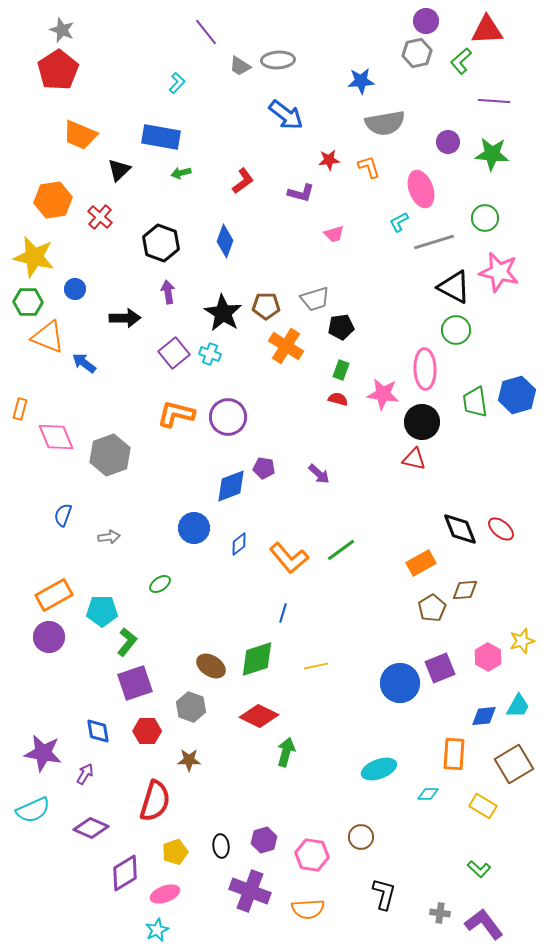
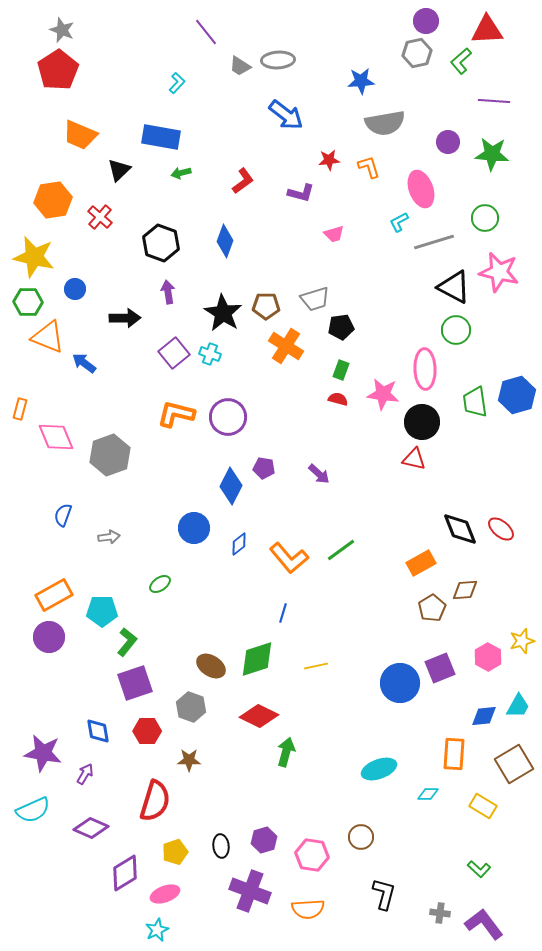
blue diamond at (231, 486): rotated 42 degrees counterclockwise
